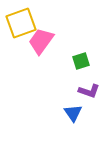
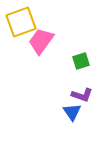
yellow square: moved 1 px up
purple L-shape: moved 7 px left, 4 px down
blue triangle: moved 1 px left, 1 px up
